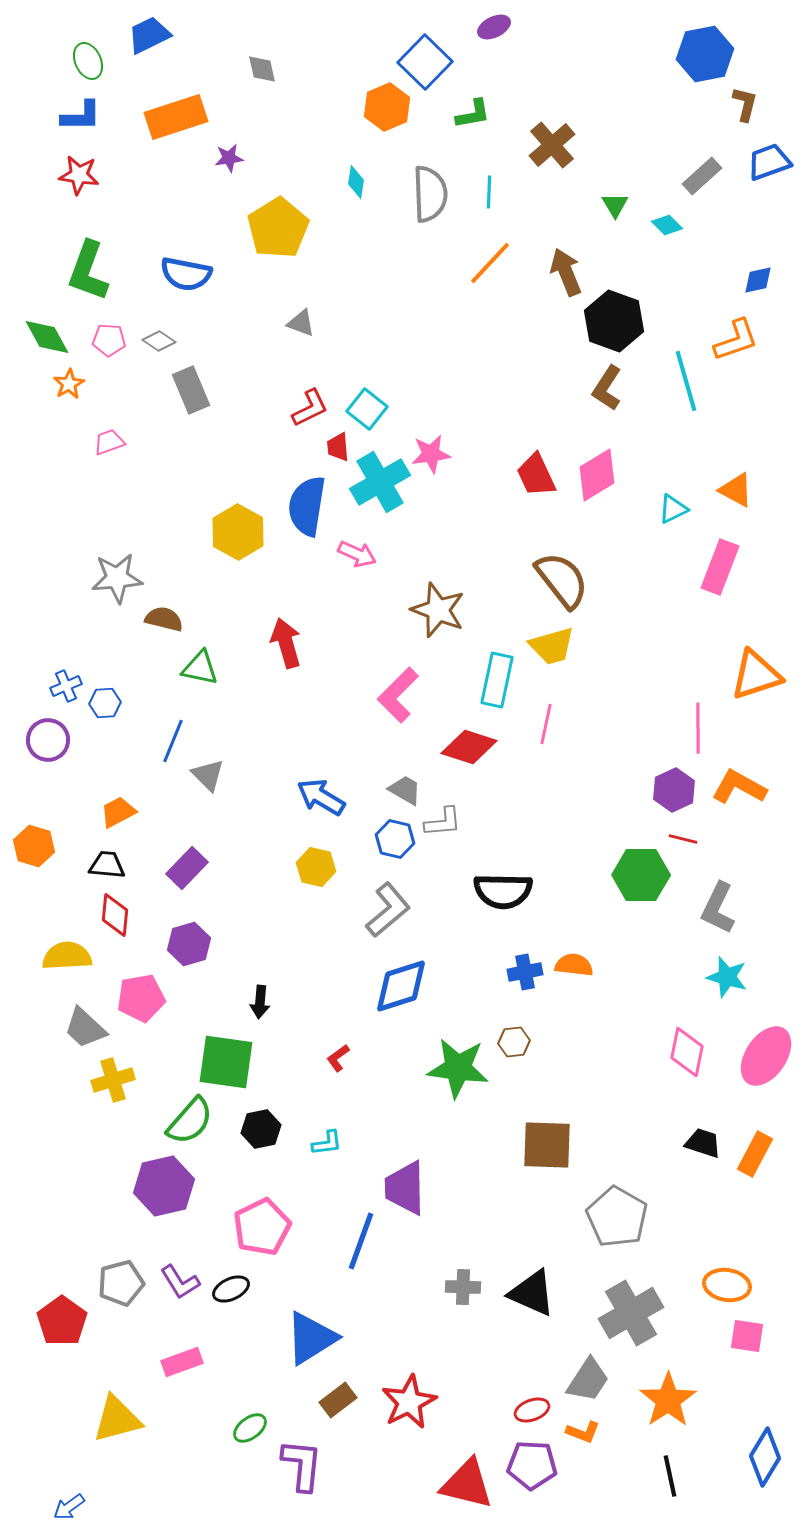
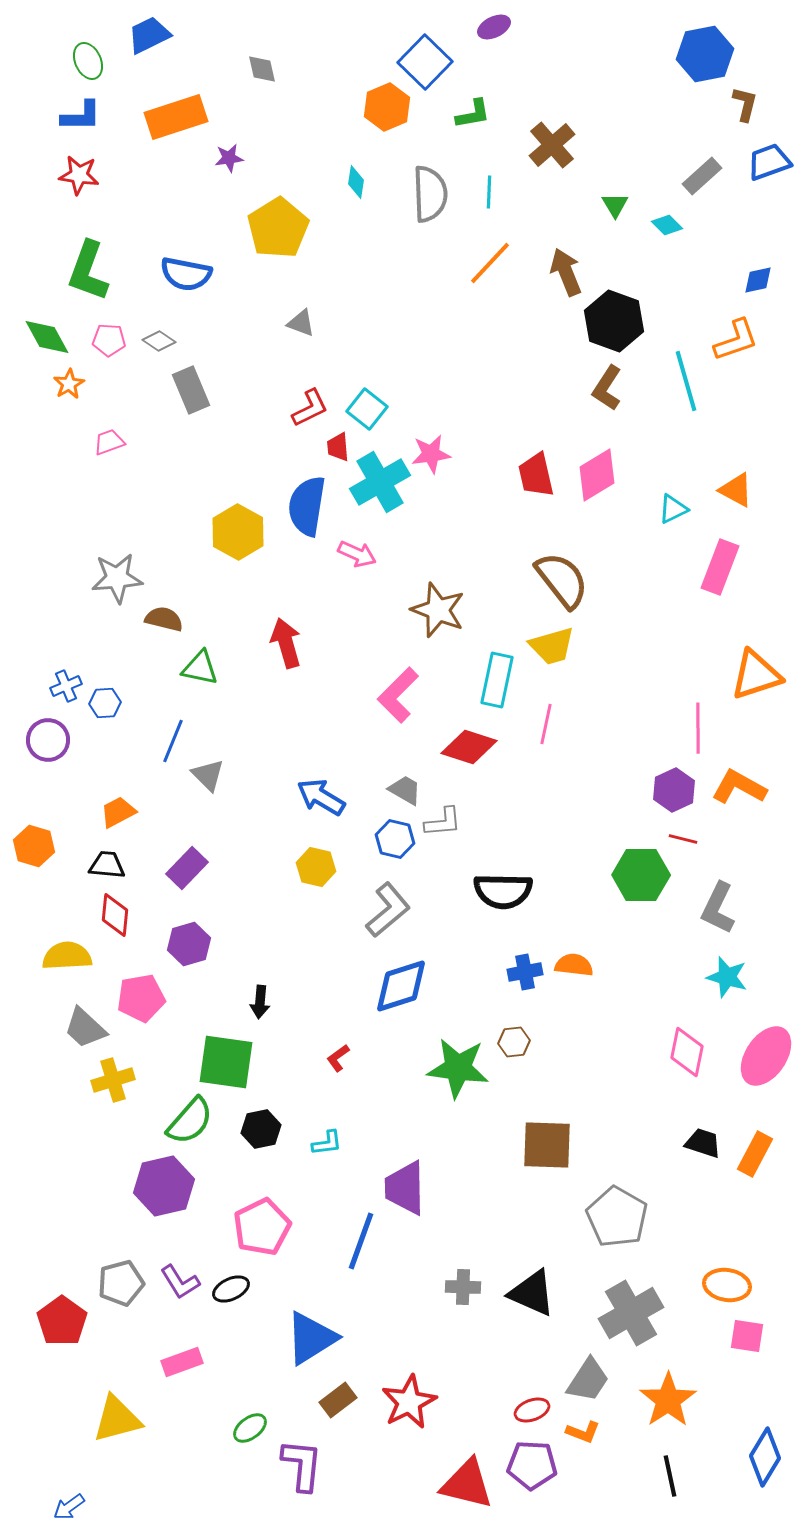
red trapezoid at (536, 475): rotated 12 degrees clockwise
